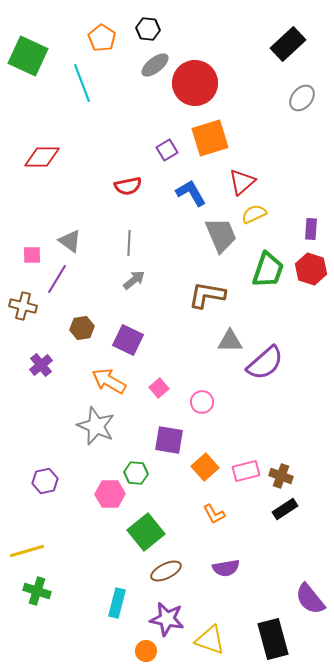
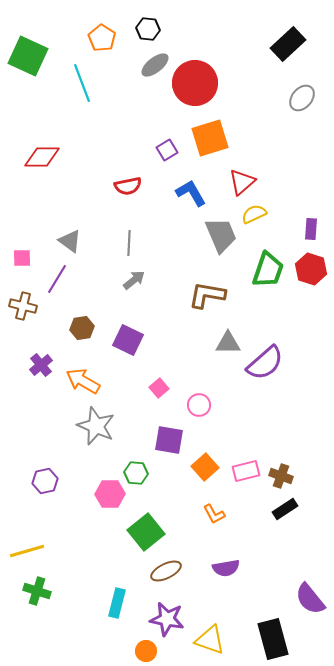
pink square at (32, 255): moved 10 px left, 3 px down
gray triangle at (230, 341): moved 2 px left, 2 px down
orange arrow at (109, 381): moved 26 px left
pink circle at (202, 402): moved 3 px left, 3 px down
